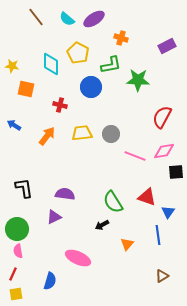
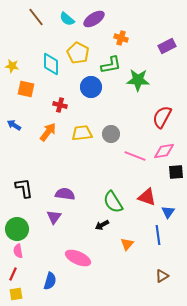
orange arrow: moved 1 px right, 4 px up
purple triangle: rotated 28 degrees counterclockwise
